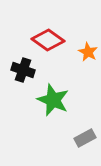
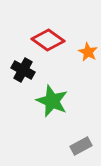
black cross: rotated 10 degrees clockwise
green star: moved 1 px left, 1 px down
gray rectangle: moved 4 px left, 8 px down
